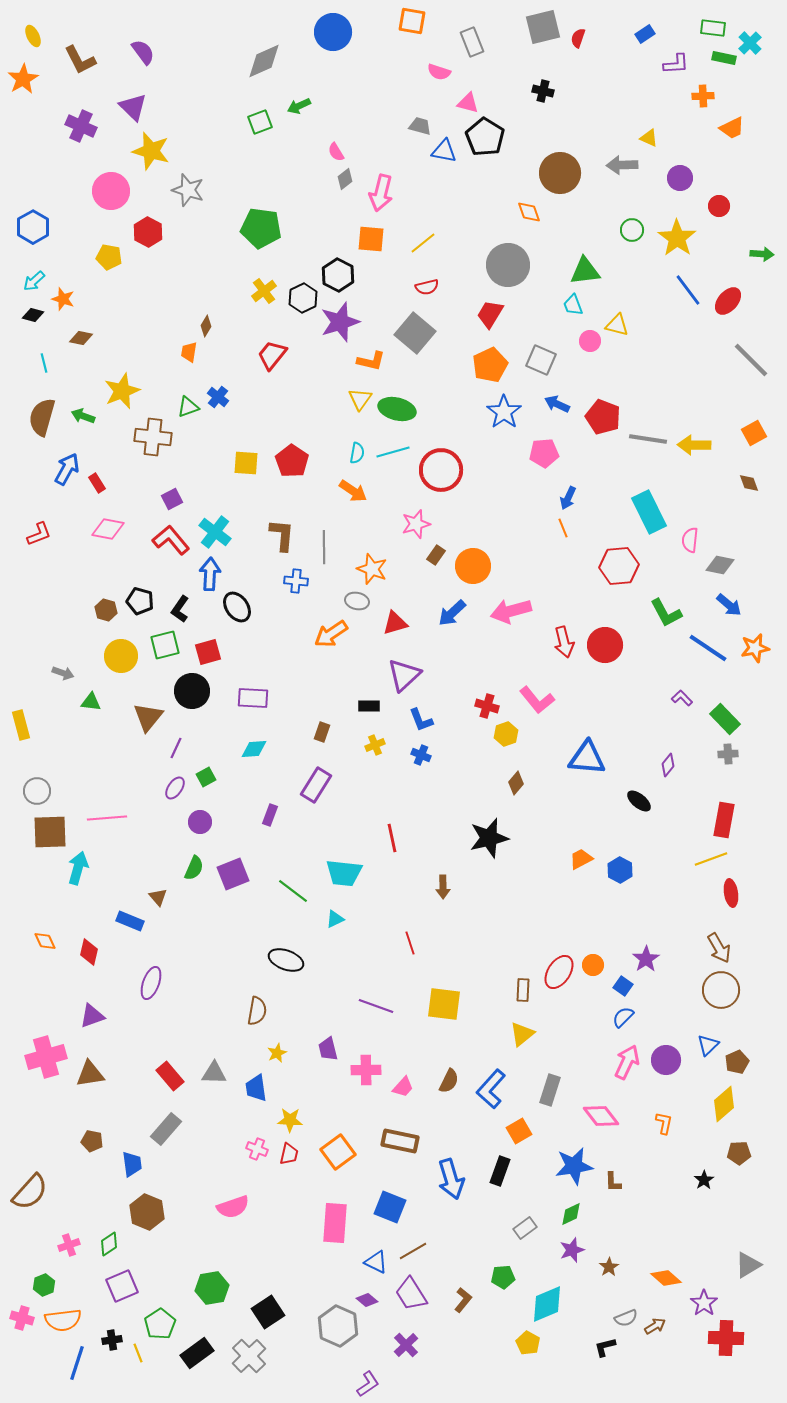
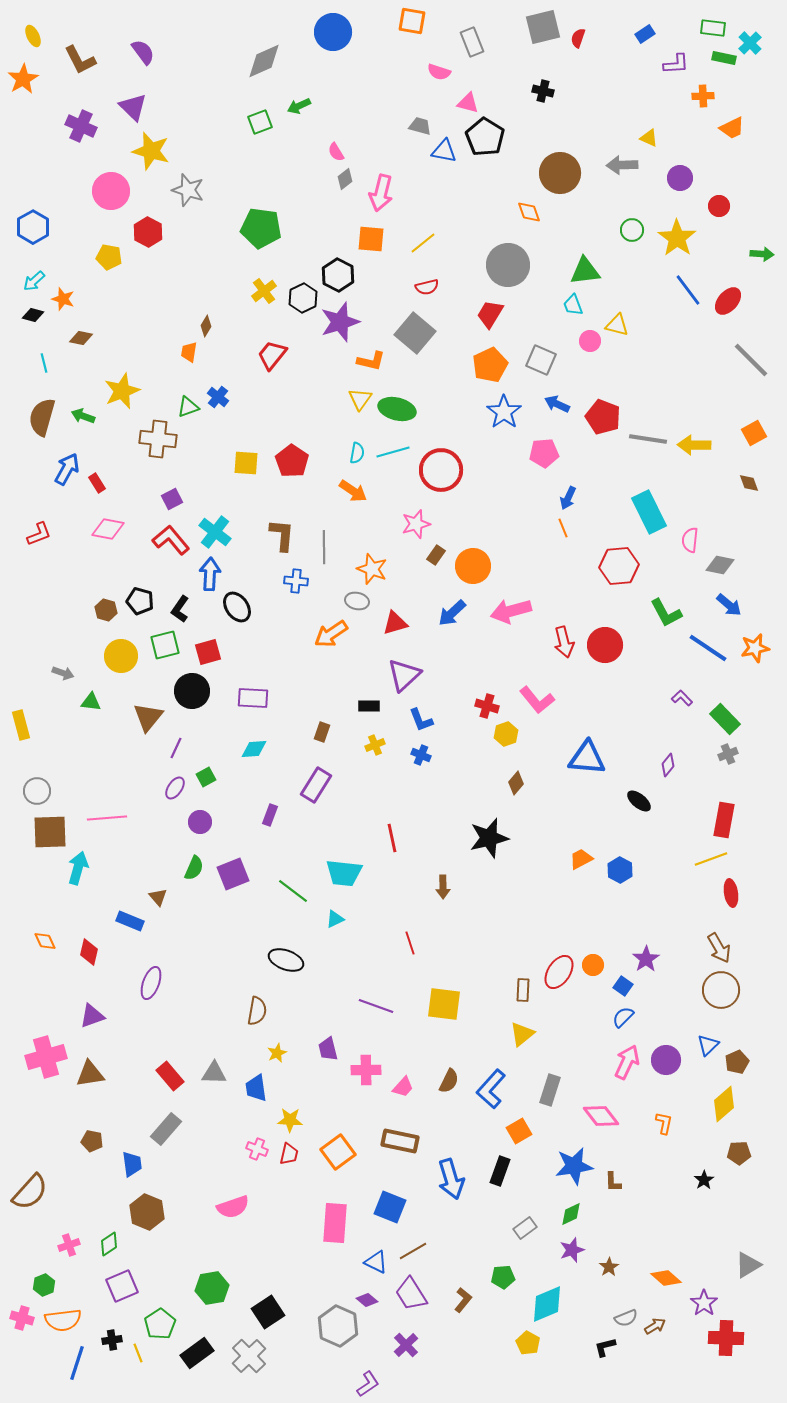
brown cross at (153, 437): moved 5 px right, 2 px down
gray cross at (728, 754): rotated 18 degrees counterclockwise
